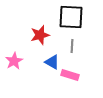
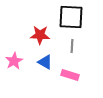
red star: rotated 18 degrees clockwise
blue triangle: moved 7 px left
